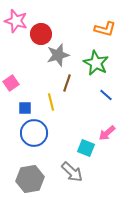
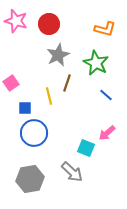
red circle: moved 8 px right, 10 px up
gray star: rotated 10 degrees counterclockwise
yellow line: moved 2 px left, 6 px up
